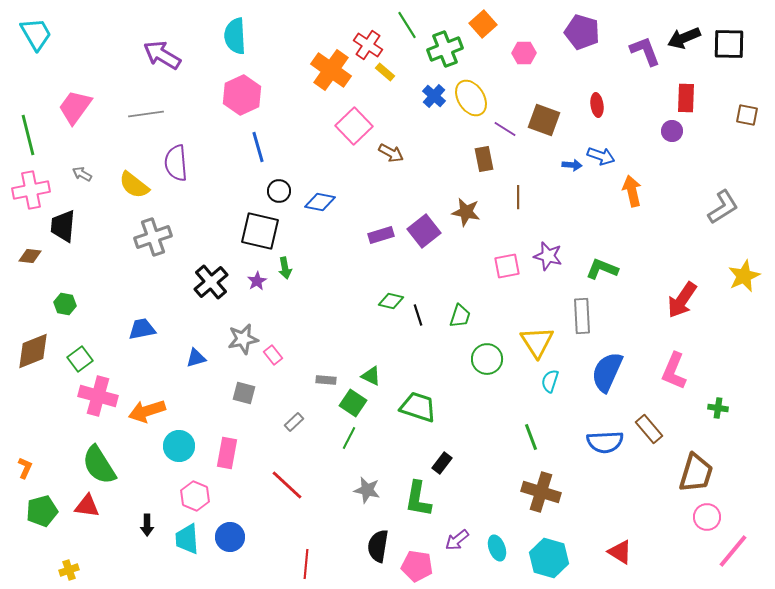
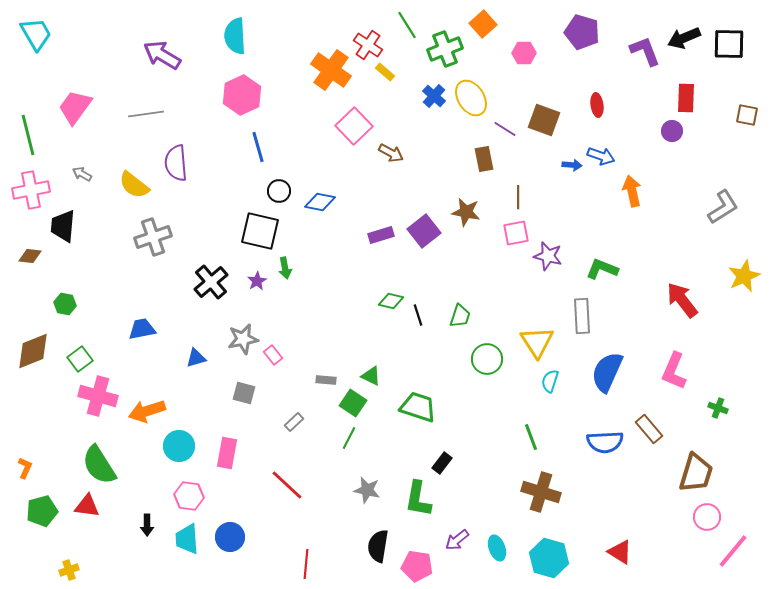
pink square at (507, 266): moved 9 px right, 33 px up
red arrow at (682, 300): rotated 108 degrees clockwise
green cross at (718, 408): rotated 12 degrees clockwise
pink hexagon at (195, 496): moved 6 px left; rotated 16 degrees counterclockwise
